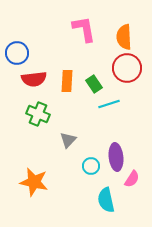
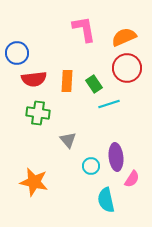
orange semicircle: rotated 70 degrees clockwise
green cross: moved 1 px up; rotated 15 degrees counterclockwise
gray triangle: rotated 24 degrees counterclockwise
